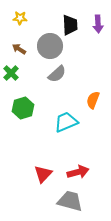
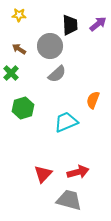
yellow star: moved 1 px left, 3 px up
purple arrow: rotated 126 degrees counterclockwise
gray trapezoid: moved 1 px left, 1 px up
